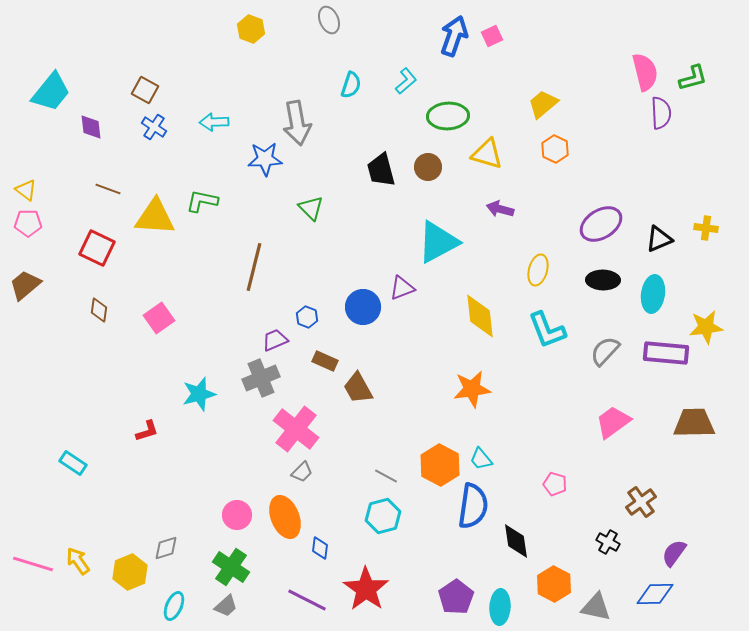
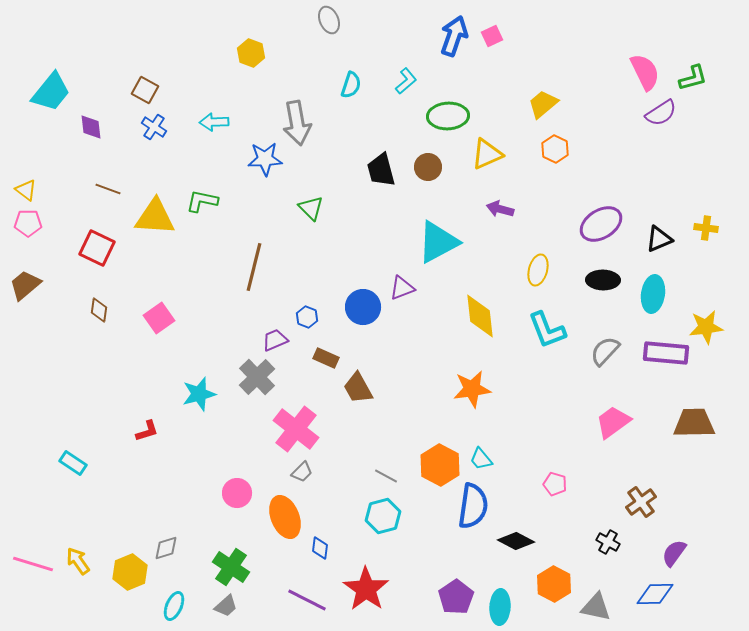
yellow hexagon at (251, 29): moved 24 px down
pink semicircle at (645, 72): rotated 12 degrees counterclockwise
purple semicircle at (661, 113): rotated 60 degrees clockwise
yellow triangle at (487, 154): rotated 40 degrees counterclockwise
brown rectangle at (325, 361): moved 1 px right, 3 px up
gray cross at (261, 378): moved 4 px left, 1 px up; rotated 21 degrees counterclockwise
pink circle at (237, 515): moved 22 px up
black diamond at (516, 541): rotated 54 degrees counterclockwise
